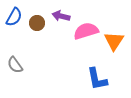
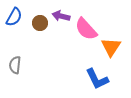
brown circle: moved 3 px right
pink semicircle: moved 2 px up; rotated 115 degrees counterclockwise
orange triangle: moved 3 px left, 6 px down
gray semicircle: rotated 42 degrees clockwise
blue L-shape: rotated 15 degrees counterclockwise
